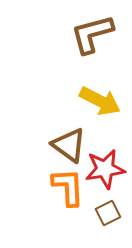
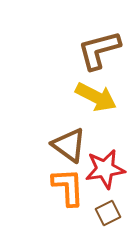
brown L-shape: moved 7 px right, 16 px down
yellow arrow: moved 4 px left, 4 px up
